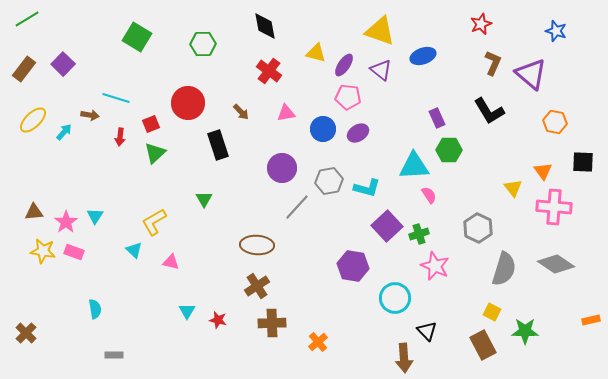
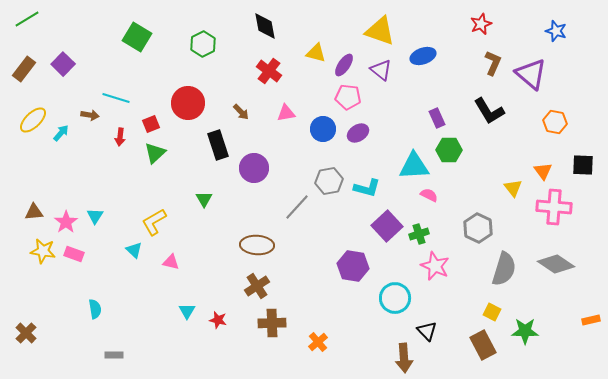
green hexagon at (203, 44): rotated 25 degrees counterclockwise
cyan arrow at (64, 132): moved 3 px left, 1 px down
black square at (583, 162): moved 3 px down
purple circle at (282, 168): moved 28 px left
pink semicircle at (429, 195): rotated 30 degrees counterclockwise
pink rectangle at (74, 252): moved 2 px down
